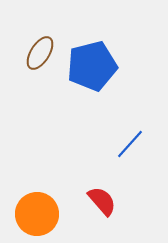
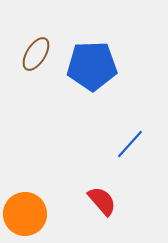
brown ellipse: moved 4 px left, 1 px down
blue pentagon: rotated 12 degrees clockwise
orange circle: moved 12 px left
